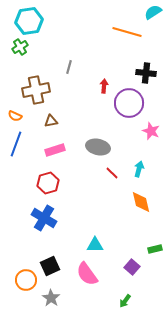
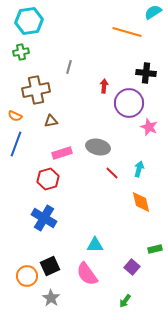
green cross: moved 1 px right, 5 px down; rotated 21 degrees clockwise
pink star: moved 2 px left, 4 px up
pink rectangle: moved 7 px right, 3 px down
red hexagon: moved 4 px up
orange circle: moved 1 px right, 4 px up
